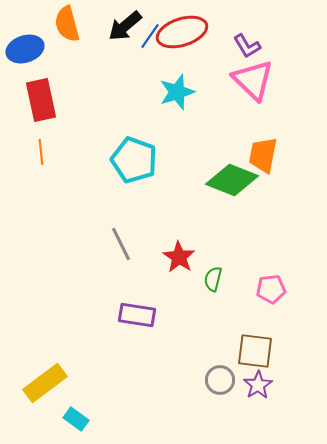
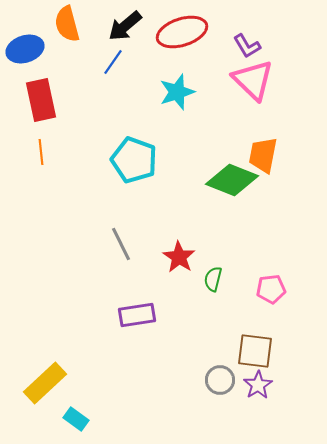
blue line: moved 37 px left, 26 px down
purple rectangle: rotated 18 degrees counterclockwise
yellow rectangle: rotated 6 degrees counterclockwise
